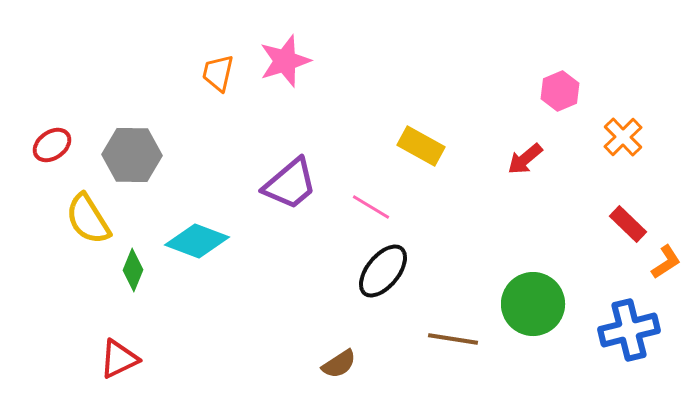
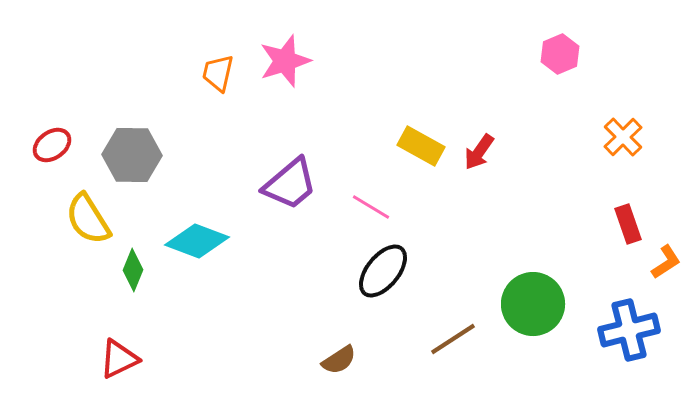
pink hexagon: moved 37 px up
red arrow: moved 46 px left, 7 px up; rotated 15 degrees counterclockwise
red rectangle: rotated 27 degrees clockwise
brown line: rotated 42 degrees counterclockwise
brown semicircle: moved 4 px up
